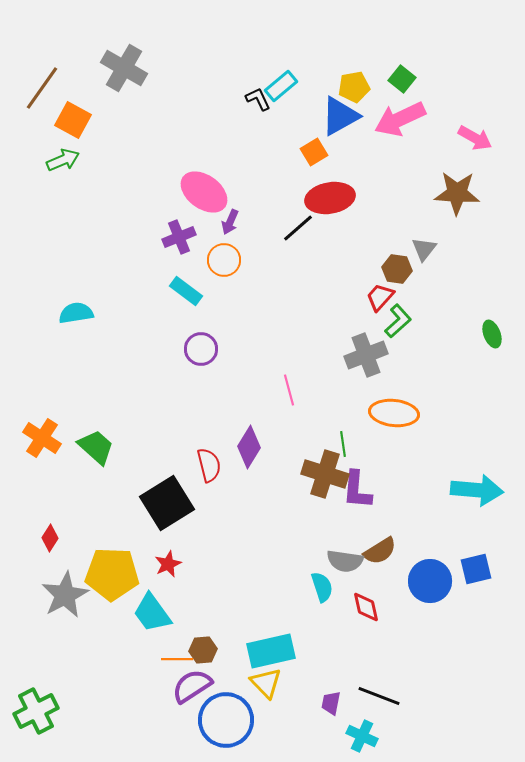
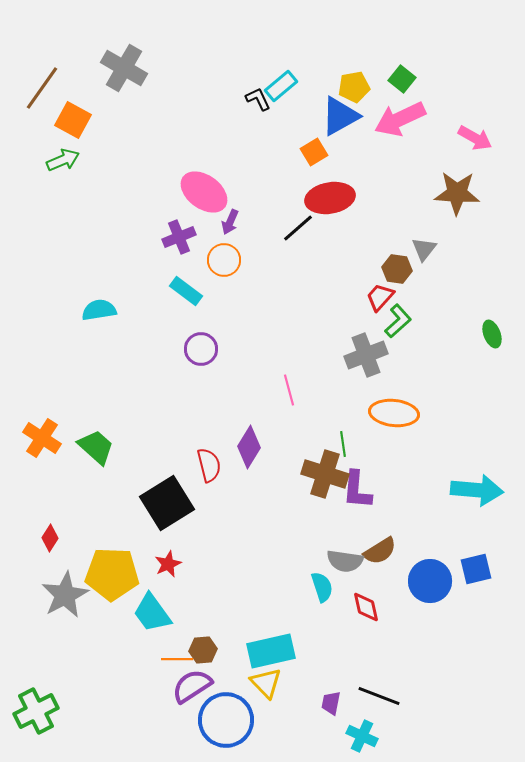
cyan semicircle at (76, 313): moved 23 px right, 3 px up
